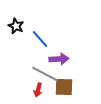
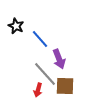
purple arrow: rotated 72 degrees clockwise
gray line: rotated 20 degrees clockwise
brown square: moved 1 px right, 1 px up
